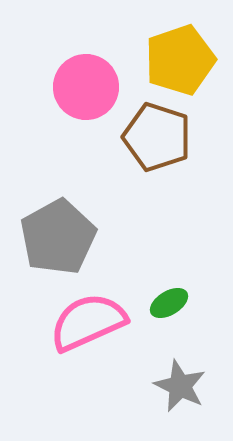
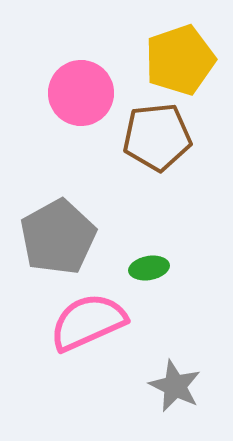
pink circle: moved 5 px left, 6 px down
brown pentagon: rotated 24 degrees counterclockwise
green ellipse: moved 20 px left, 35 px up; rotated 21 degrees clockwise
gray star: moved 5 px left
